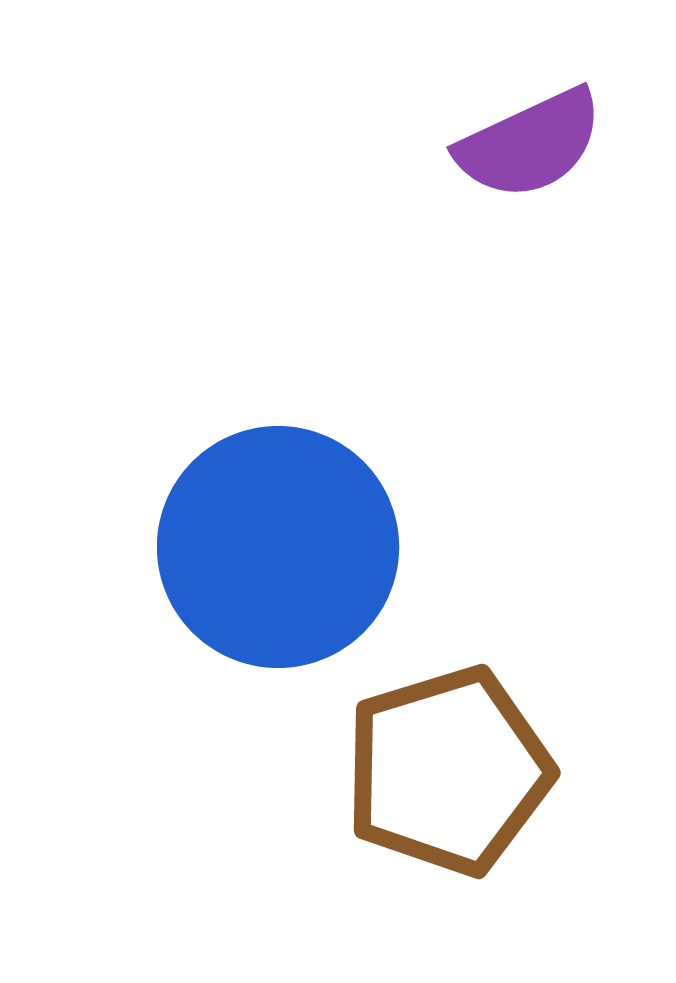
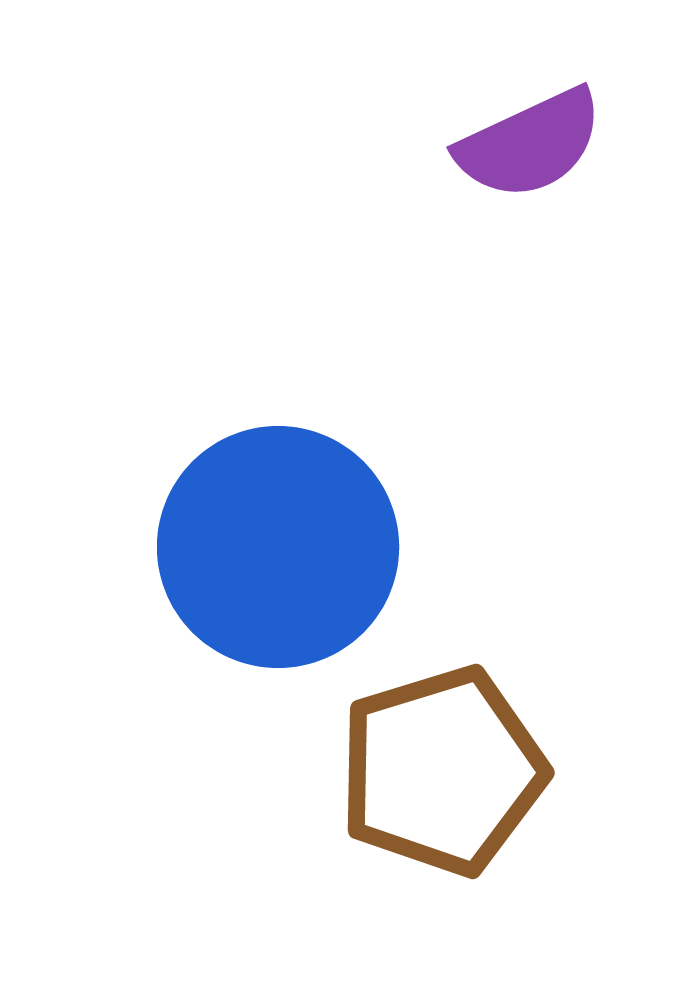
brown pentagon: moved 6 px left
